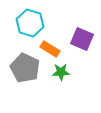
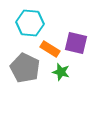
cyan hexagon: rotated 12 degrees counterclockwise
purple square: moved 6 px left, 4 px down; rotated 10 degrees counterclockwise
green star: rotated 18 degrees clockwise
